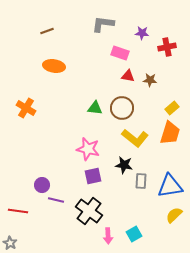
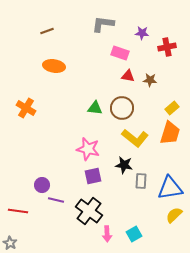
blue triangle: moved 2 px down
pink arrow: moved 1 px left, 2 px up
